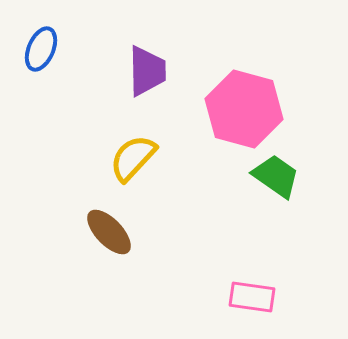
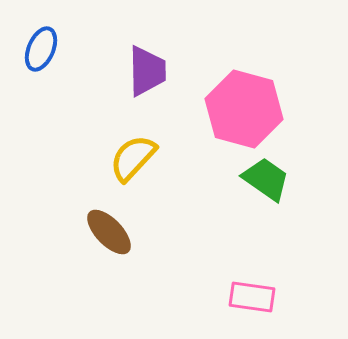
green trapezoid: moved 10 px left, 3 px down
